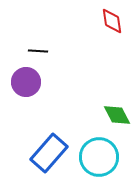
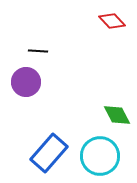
red diamond: rotated 36 degrees counterclockwise
cyan circle: moved 1 px right, 1 px up
